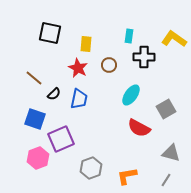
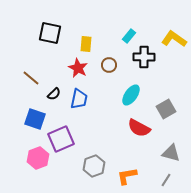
cyan rectangle: rotated 32 degrees clockwise
brown line: moved 3 px left
gray hexagon: moved 3 px right, 2 px up
